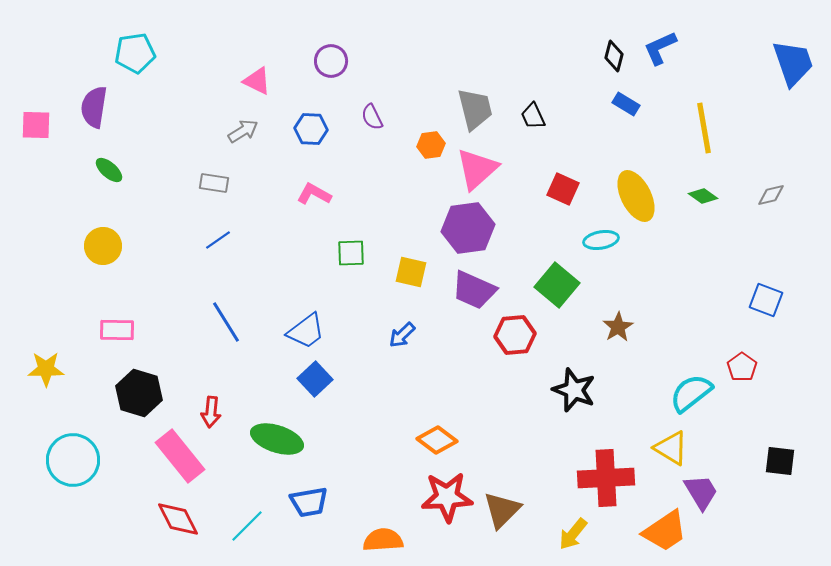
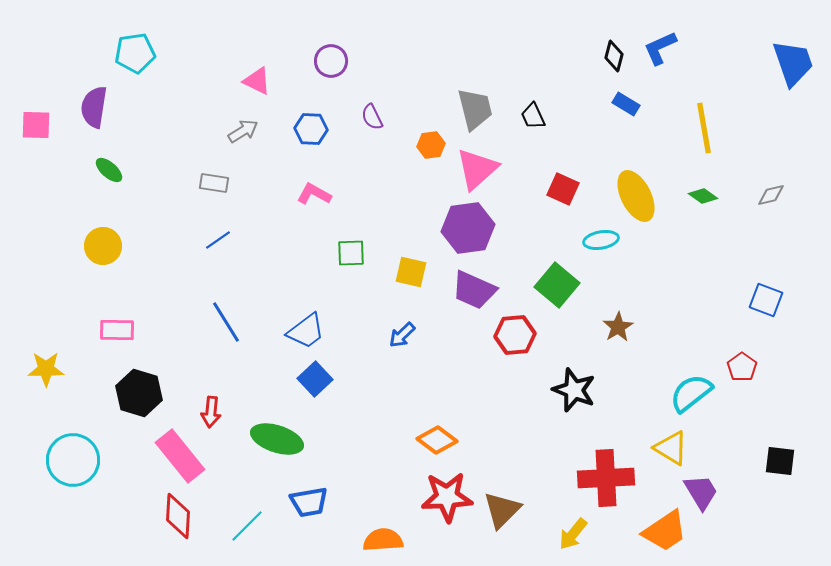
red diamond at (178, 519): moved 3 px up; rotated 30 degrees clockwise
